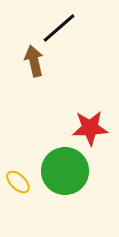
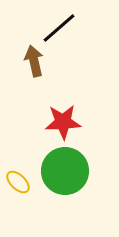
red star: moved 27 px left, 6 px up
